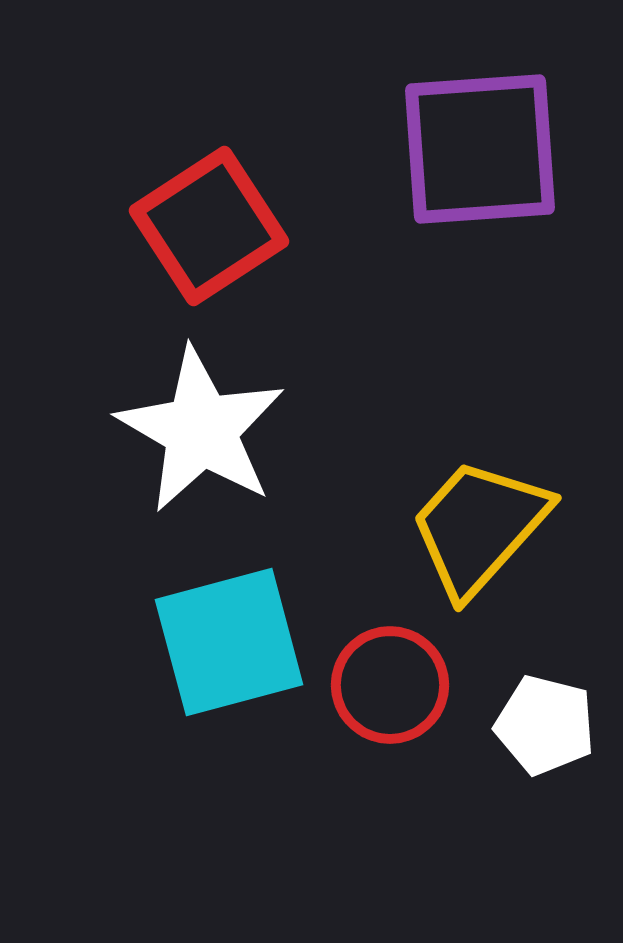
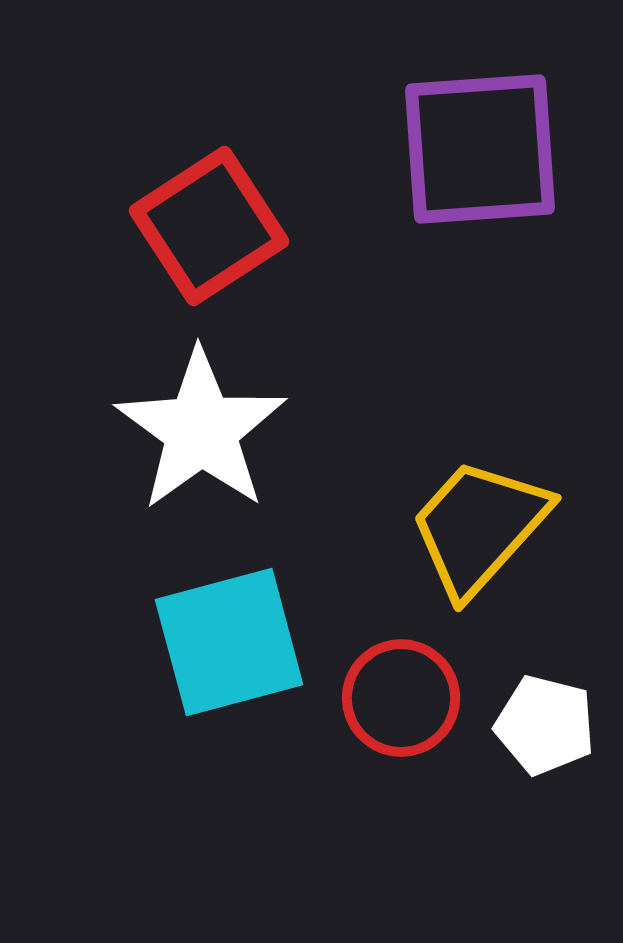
white star: rotated 6 degrees clockwise
red circle: moved 11 px right, 13 px down
